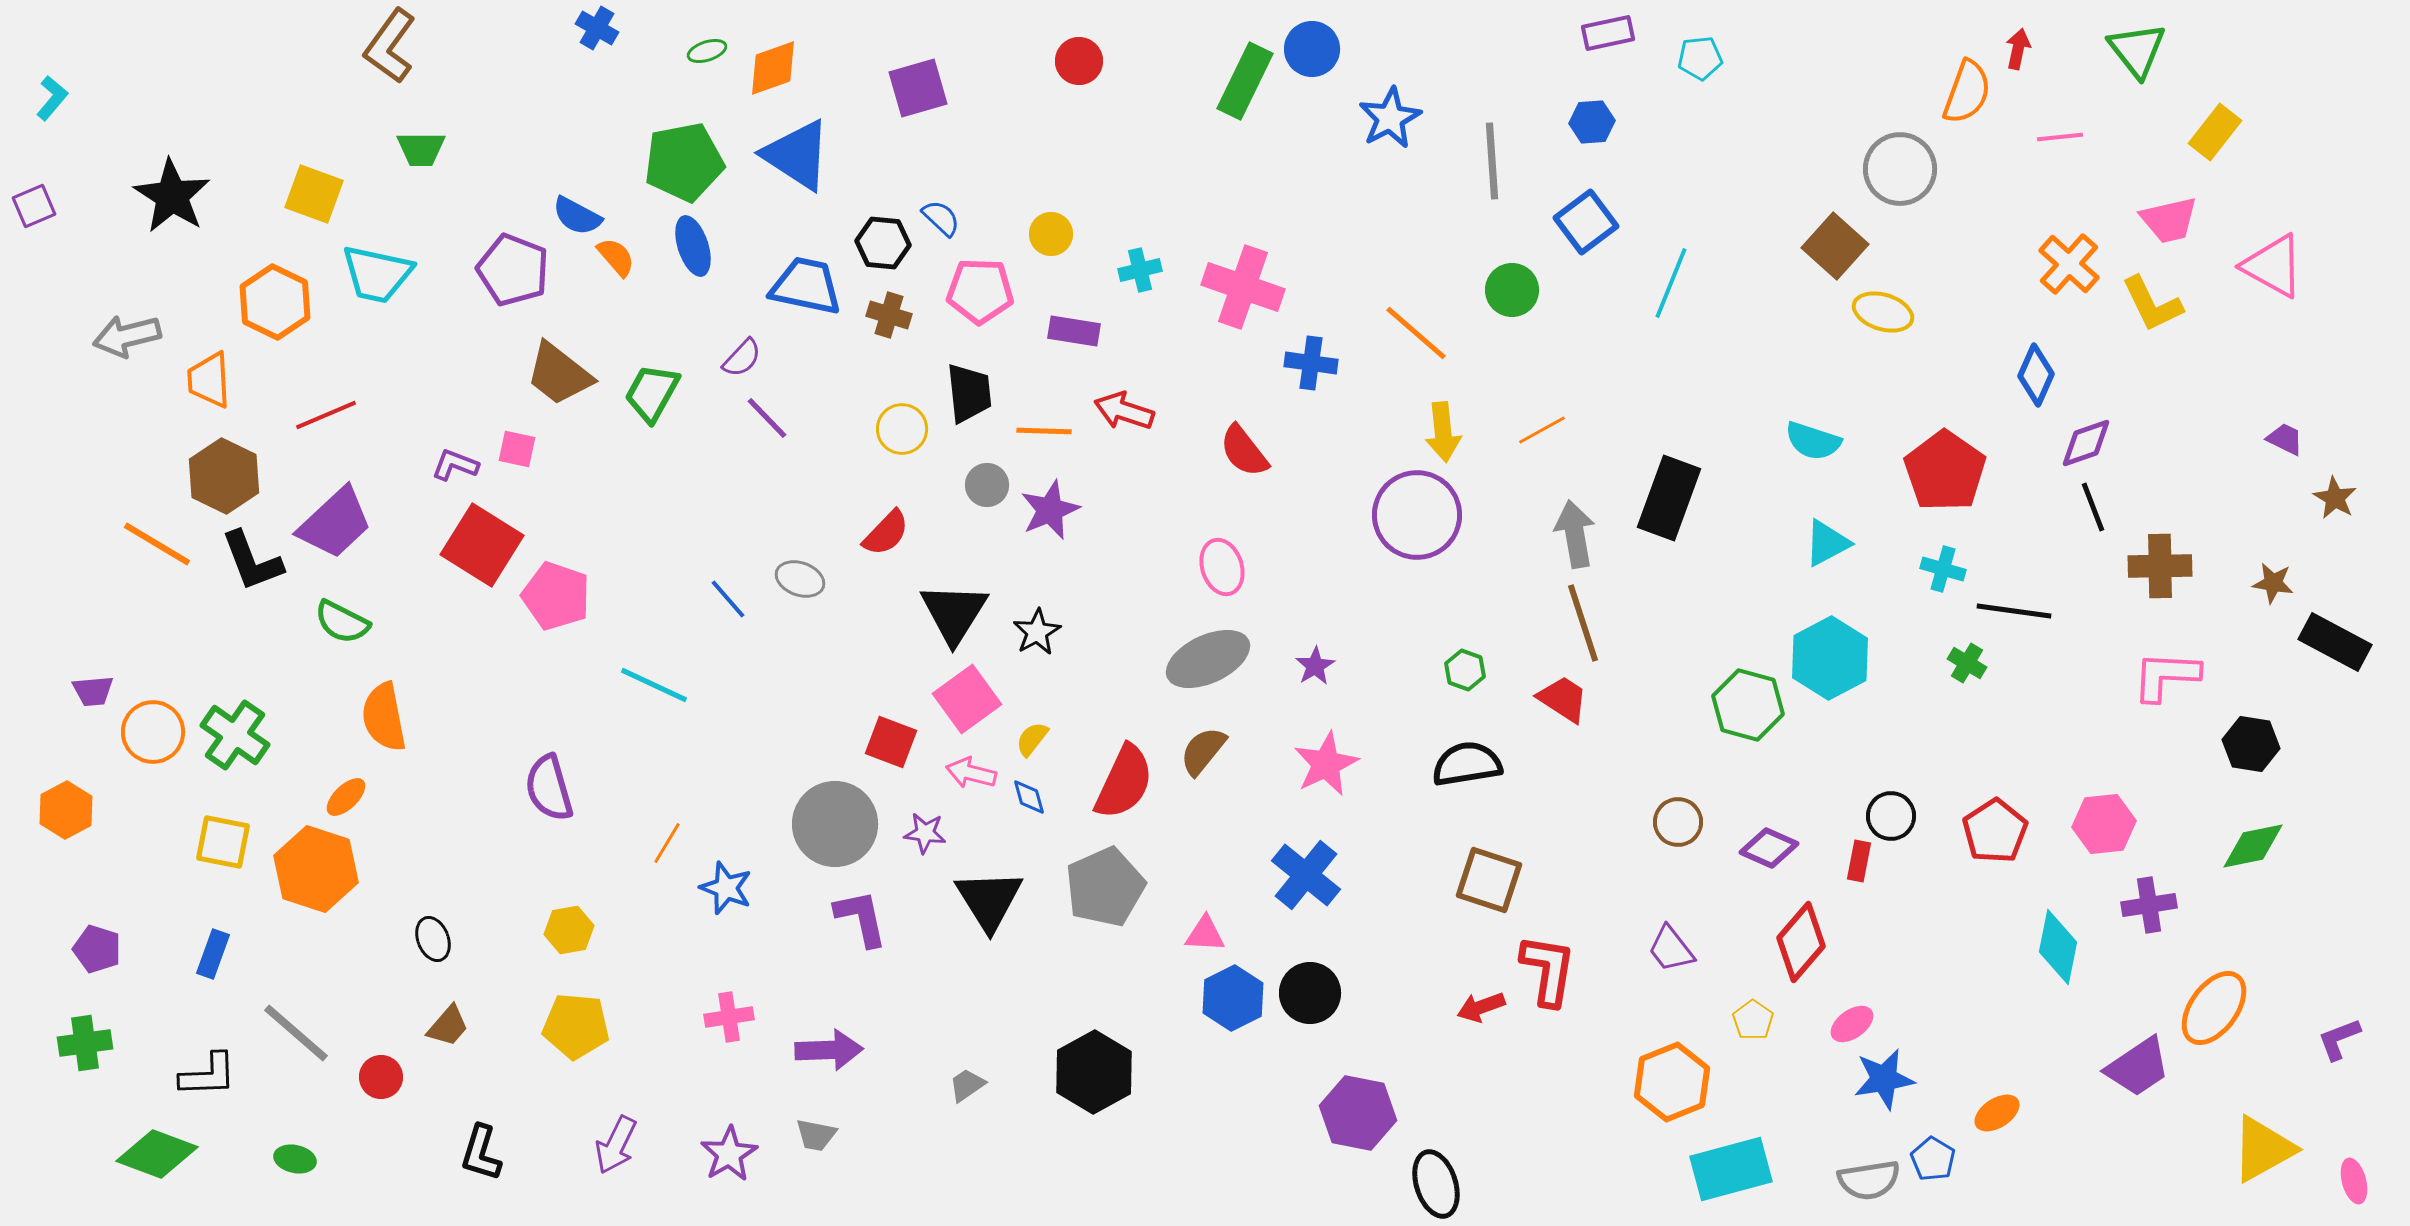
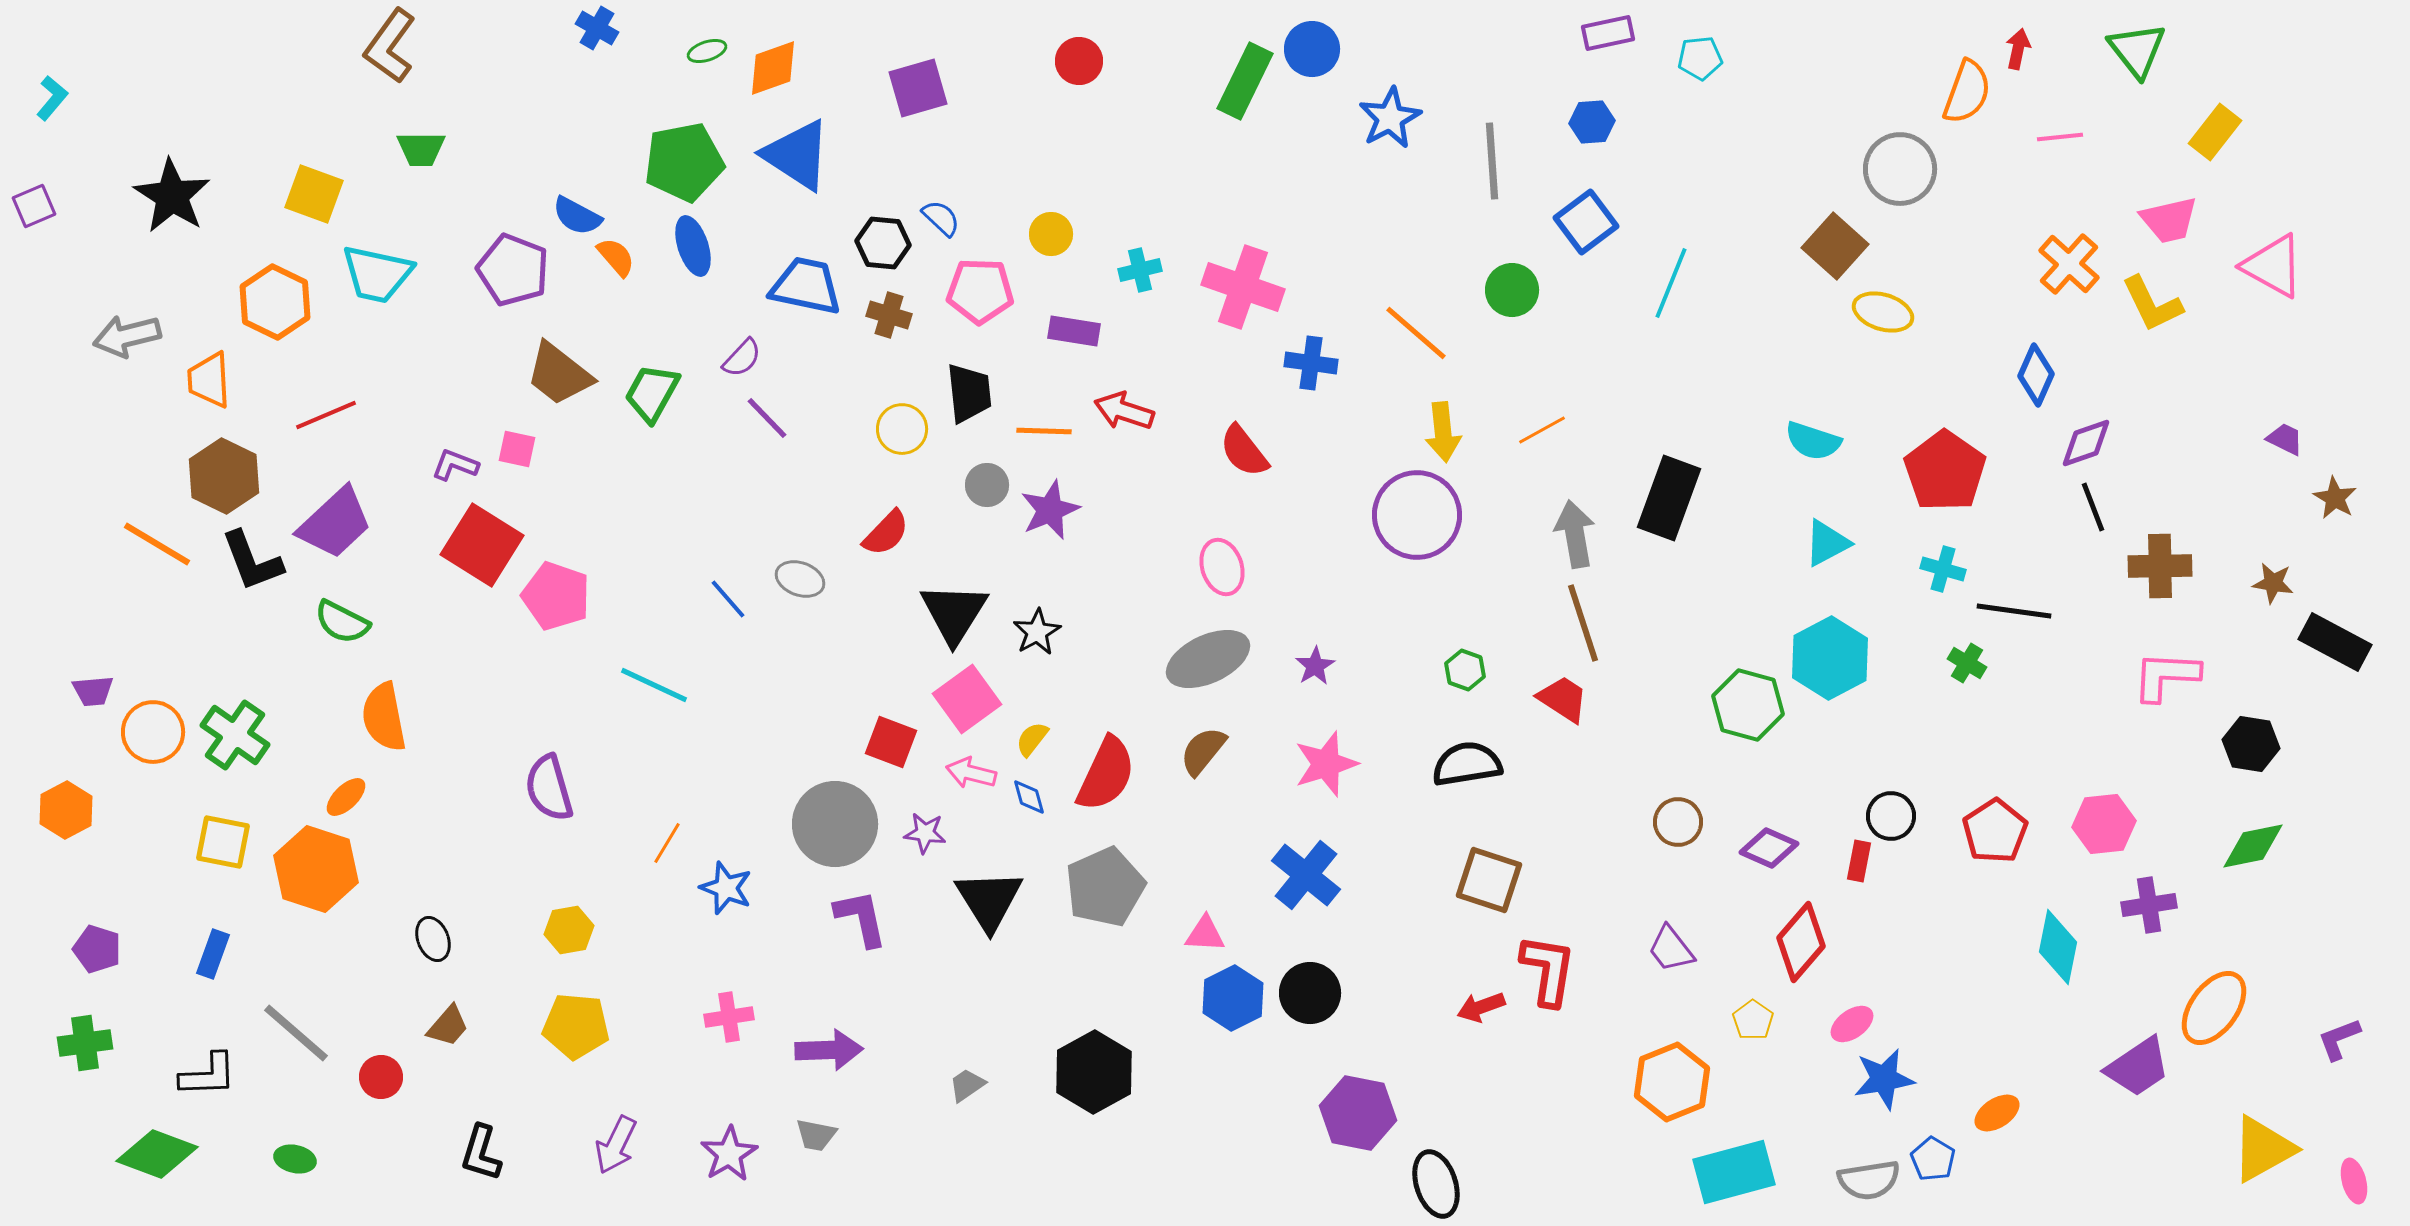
pink star at (1326, 764): rotated 8 degrees clockwise
red semicircle at (1124, 782): moved 18 px left, 8 px up
cyan rectangle at (1731, 1169): moved 3 px right, 3 px down
